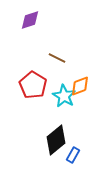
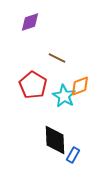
purple diamond: moved 2 px down
black diamond: moved 1 px left; rotated 52 degrees counterclockwise
